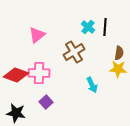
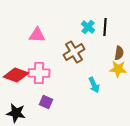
pink triangle: rotated 42 degrees clockwise
cyan arrow: moved 2 px right
purple square: rotated 24 degrees counterclockwise
